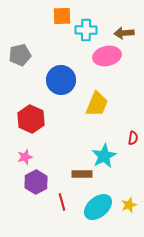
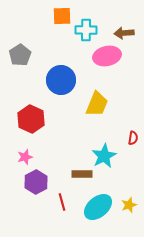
gray pentagon: rotated 20 degrees counterclockwise
